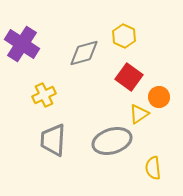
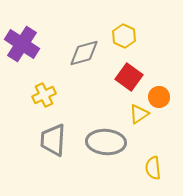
gray ellipse: moved 6 px left, 1 px down; rotated 21 degrees clockwise
